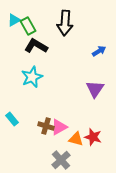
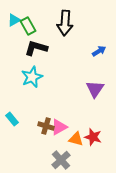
black L-shape: moved 2 px down; rotated 15 degrees counterclockwise
